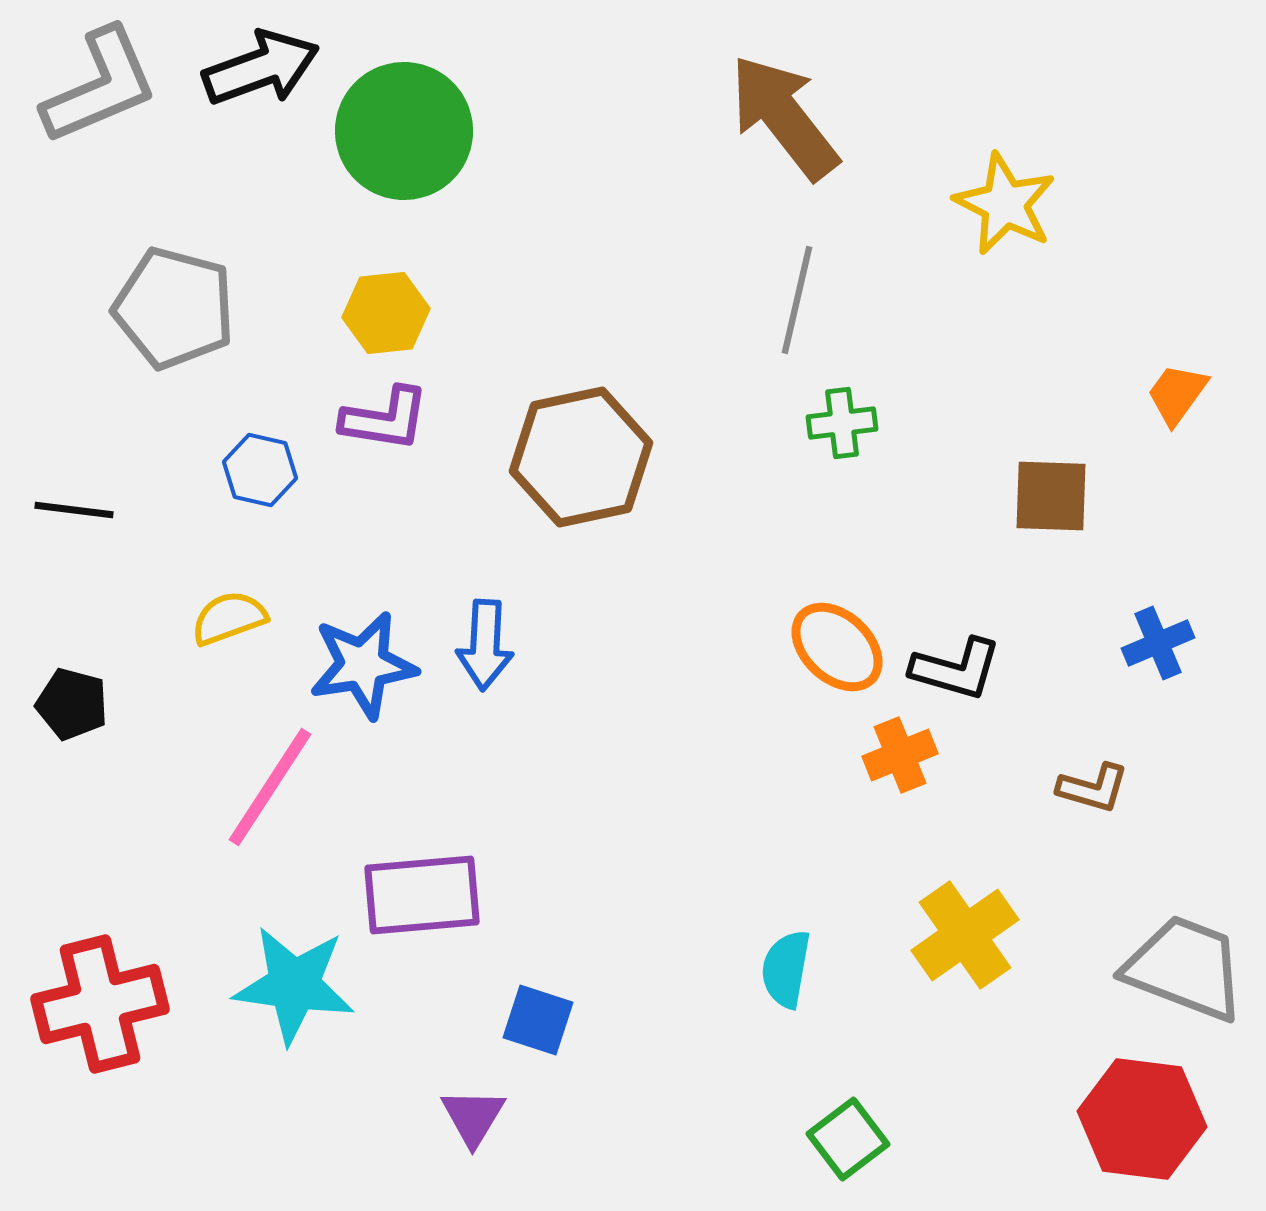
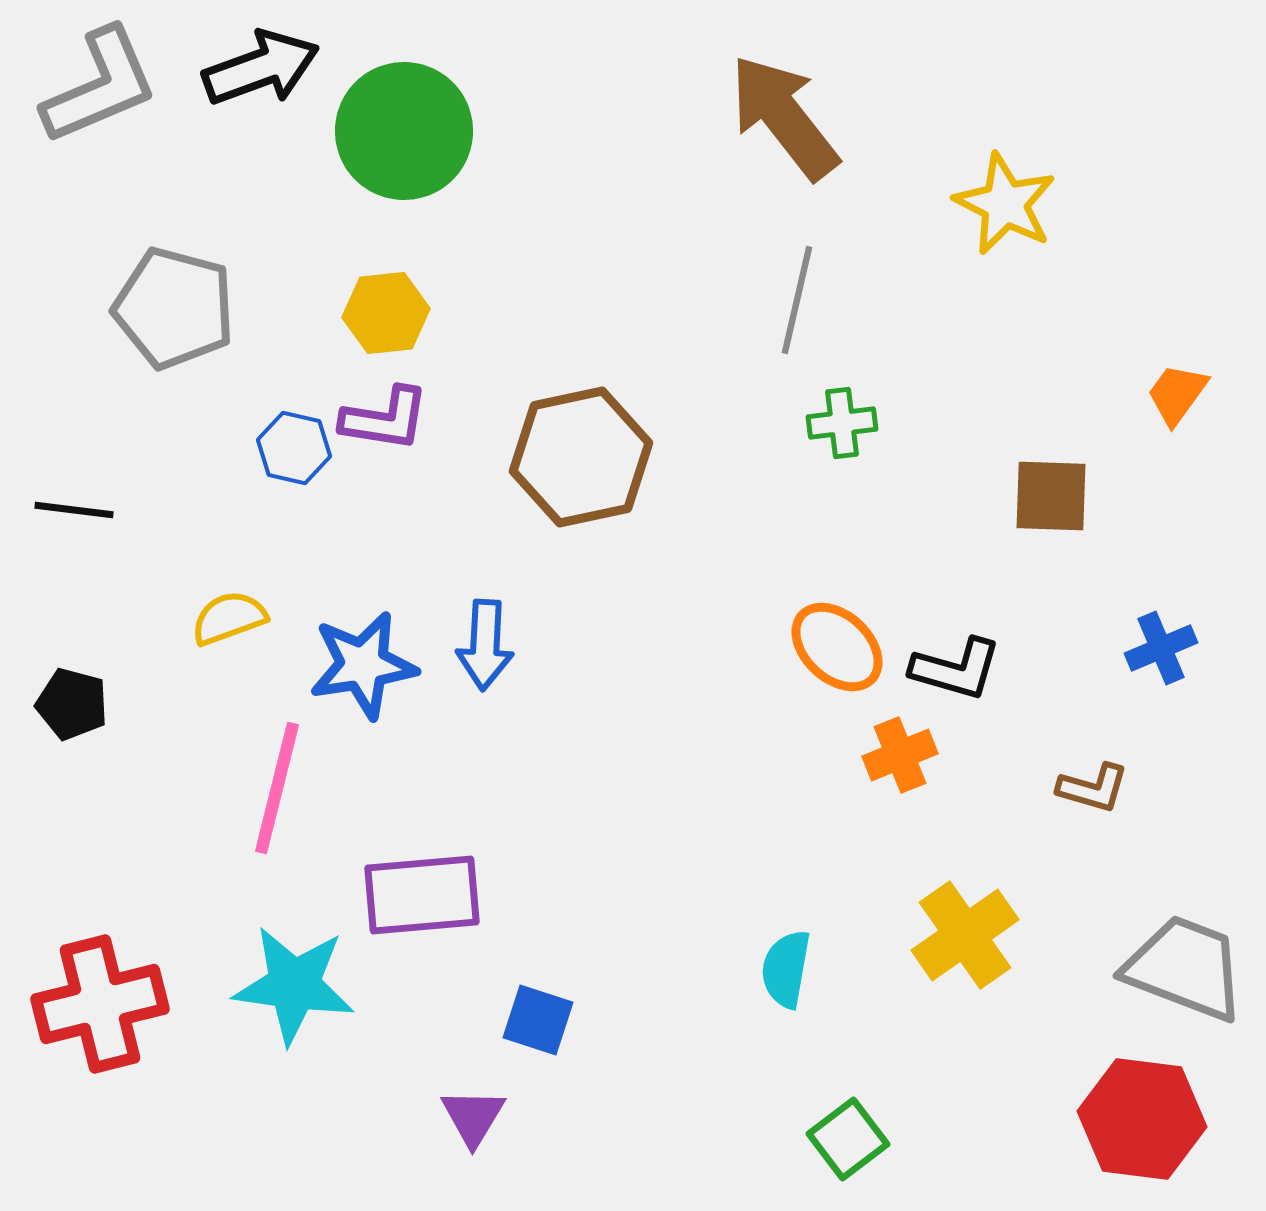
blue hexagon: moved 34 px right, 22 px up
blue cross: moved 3 px right, 5 px down
pink line: moved 7 px right, 1 px down; rotated 19 degrees counterclockwise
